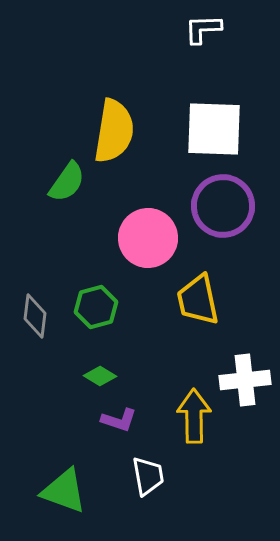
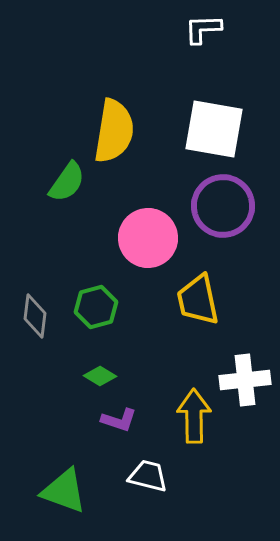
white square: rotated 8 degrees clockwise
white trapezoid: rotated 66 degrees counterclockwise
